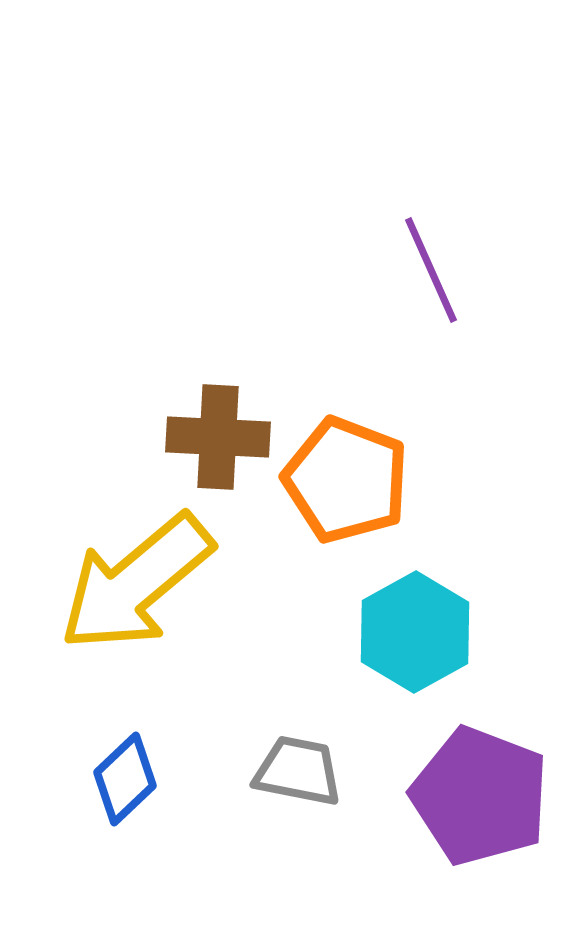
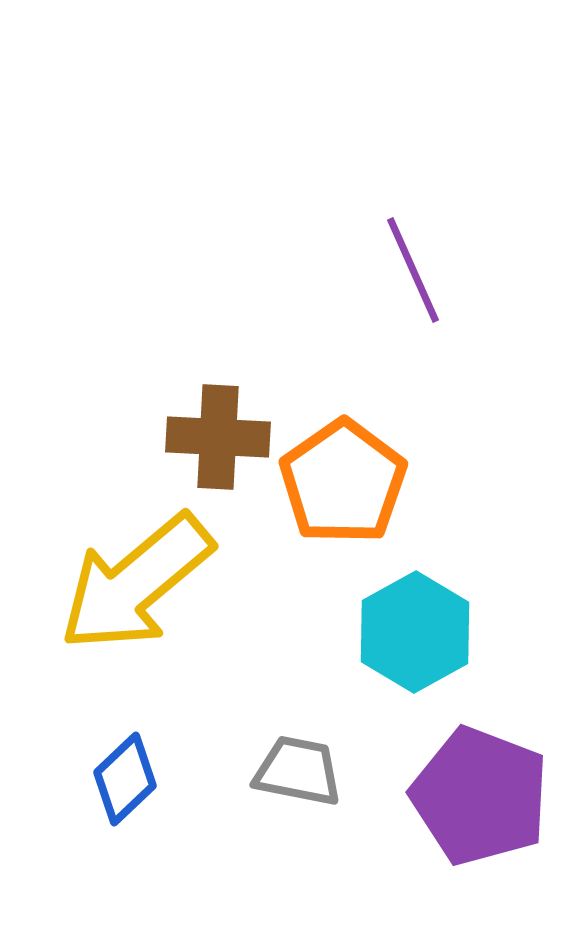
purple line: moved 18 px left
orange pentagon: moved 3 px left, 2 px down; rotated 16 degrees clockwise
